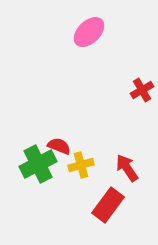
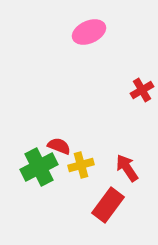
pink ellipse: rotated 20 degrees clockwise
green cross: moved 1 px right, 3 px down
